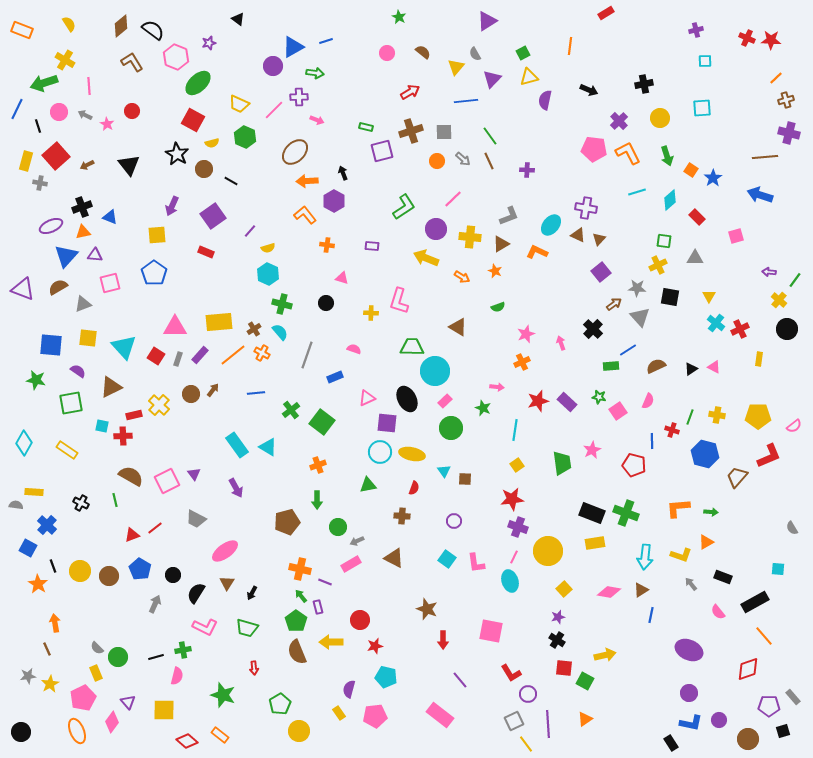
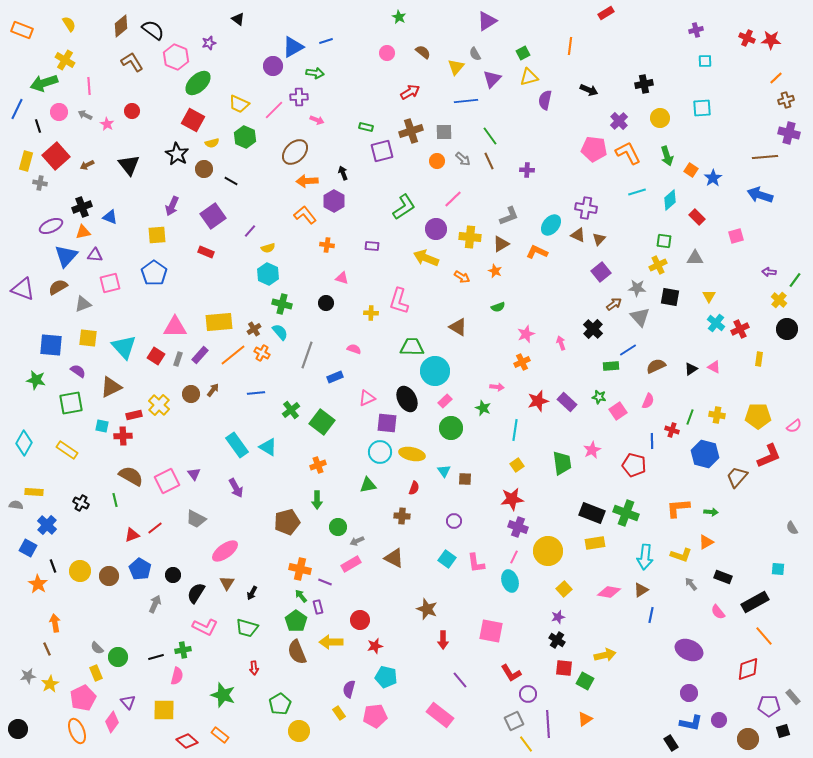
black circle at (21, 732): moved 3 px left, 3 px up
